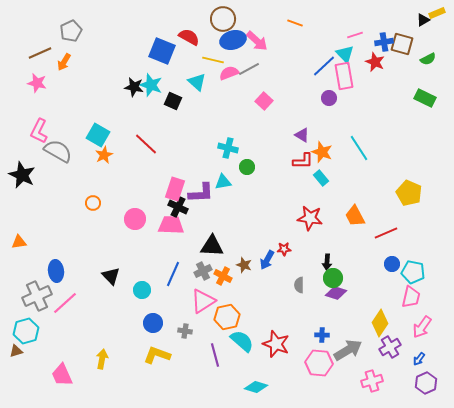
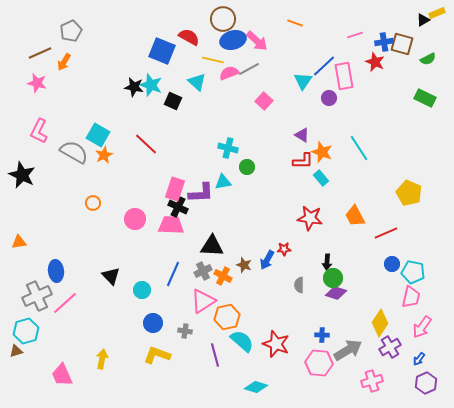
cyan triangle at (345, 54): moved 42 px left, 27 px down; rotated 18 degrees clockwise
gray semicircle at (58, 151): moved 16 px right, 1 px down
